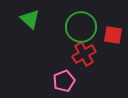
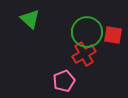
green circle: moved 6 px right, 5 px down
